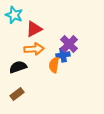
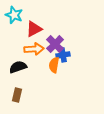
purple cross: moved 14 px left
brown rectangle: moved 1 px down; rotated 40 degrees counterclockwise
